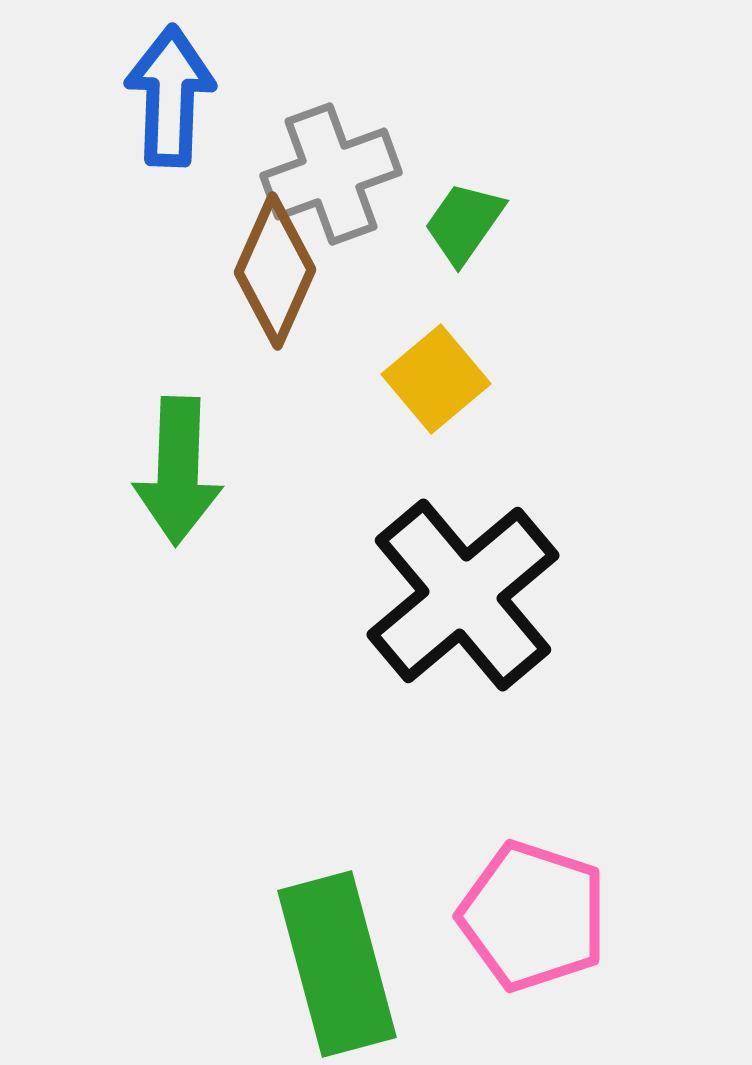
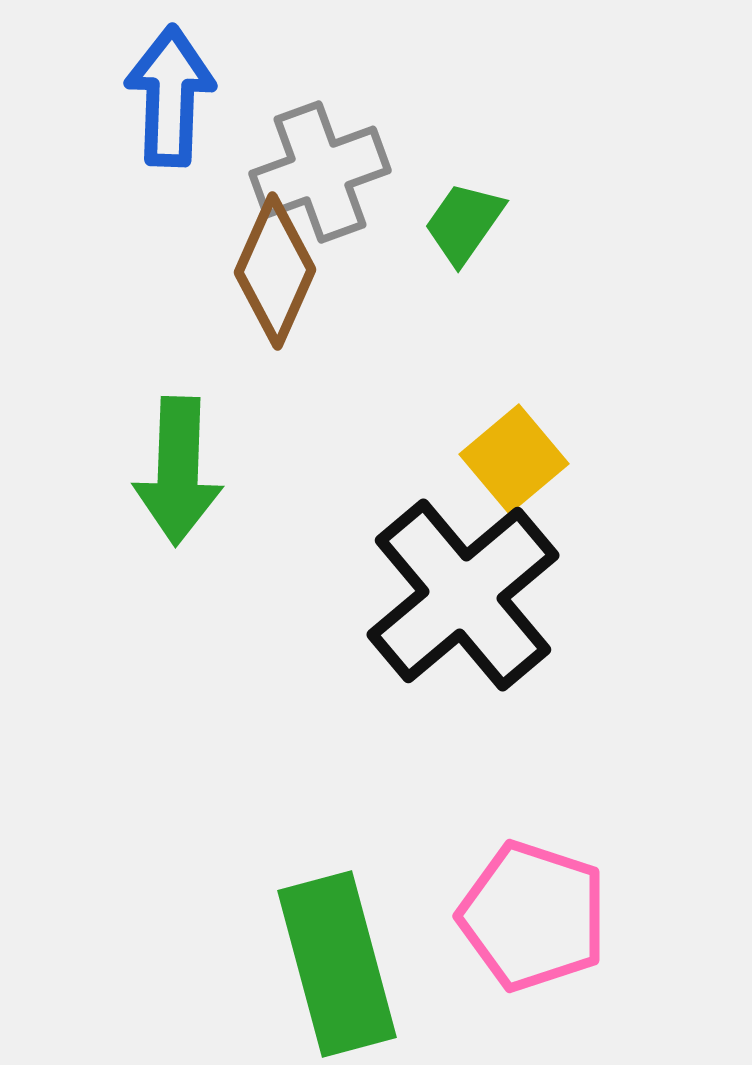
gray cross: moved 11 px left, 2 px up
yellow square: moved 78 px right, 80 px down
